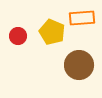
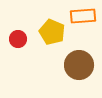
orange rectangle: moved 1 px right, 2 px up
red circle: moved 3 px down
